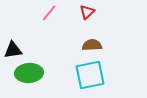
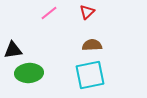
pink line: rotated 12 degrees clockwise
